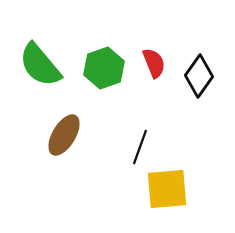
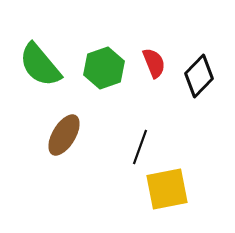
black diamond: rotated 9 degrees clockwise
yellow square: rotated 6 degrees counterclockwise
